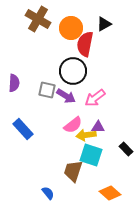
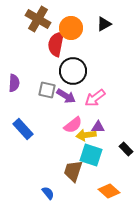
red semicircle: moved 29 px left
orange diamond: moved 1 px left, 2 px up
